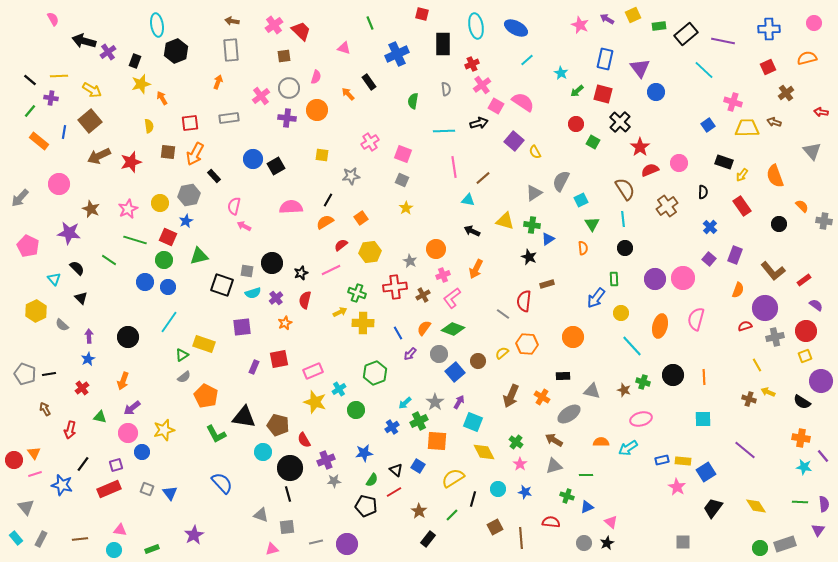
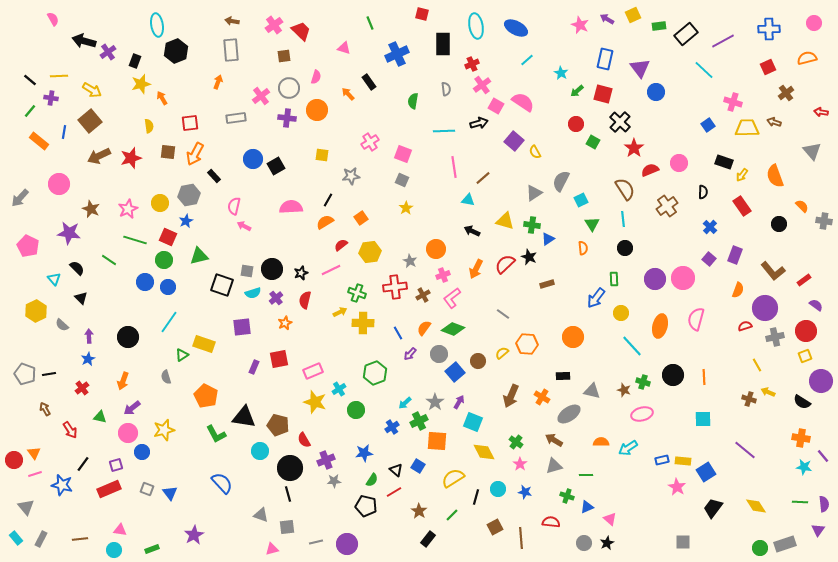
purple line at (723, 41): rotated 40 degrees counterclockwise
gray rectangle at (229, 118): moved 7 px right
red star at (640, 147): moved 6 px left, 1 px down
red star at (131, 162): moved 4 px up
black circle at (272, 263): moved 6 px down
red semicircle at (524, 301): moved 19 px left, 37 px up; rotated 40 degrees clockwise
gray semicircle at (184, 377): moved 18 px left; rotated 112 degrees clockwise
pink ellipse at (641, 419): moved 1 px right, 5 px up
red arrow at (70, 430): rotated 48 degrees counterclockwise
cyan circle at (263, 452): moved 3 px left, 1 px up
black line at (473, 499): moved 3 px right, 2 px up
pink triangle at (611, 522): moved 1 px left, 3 px up
